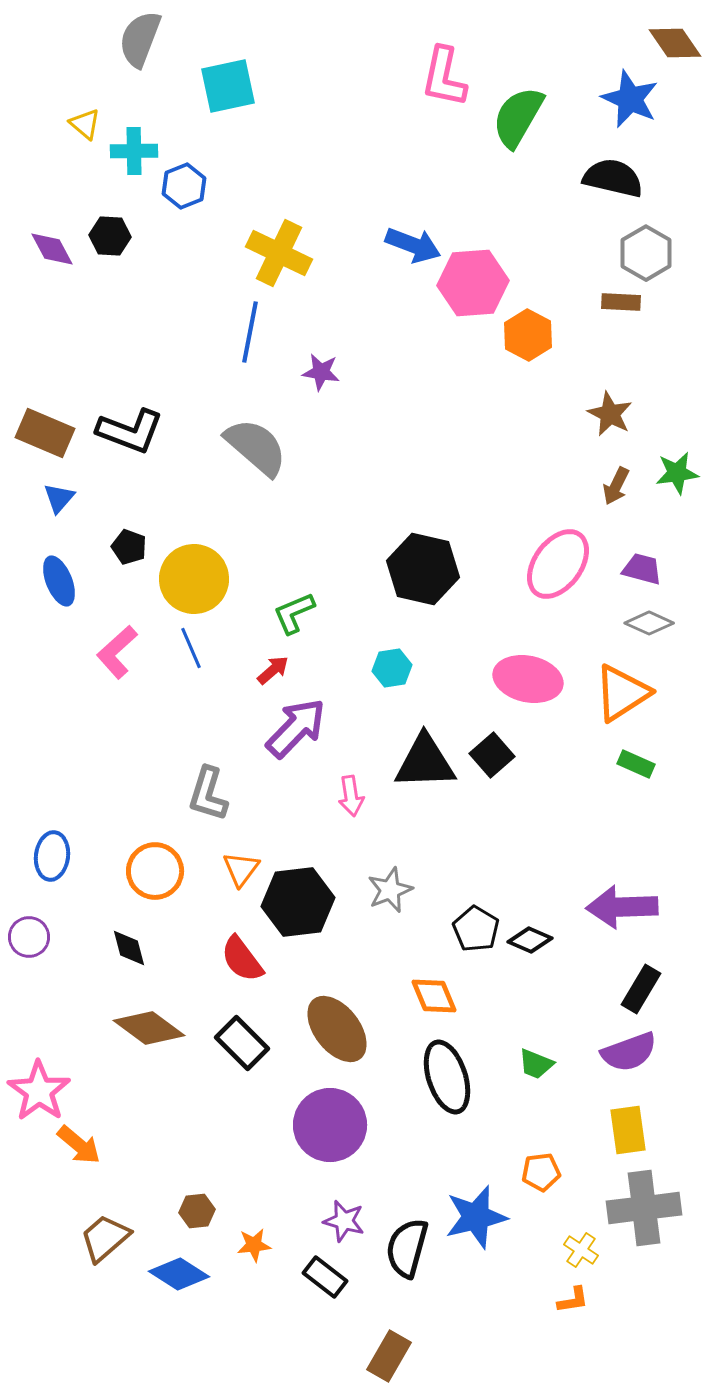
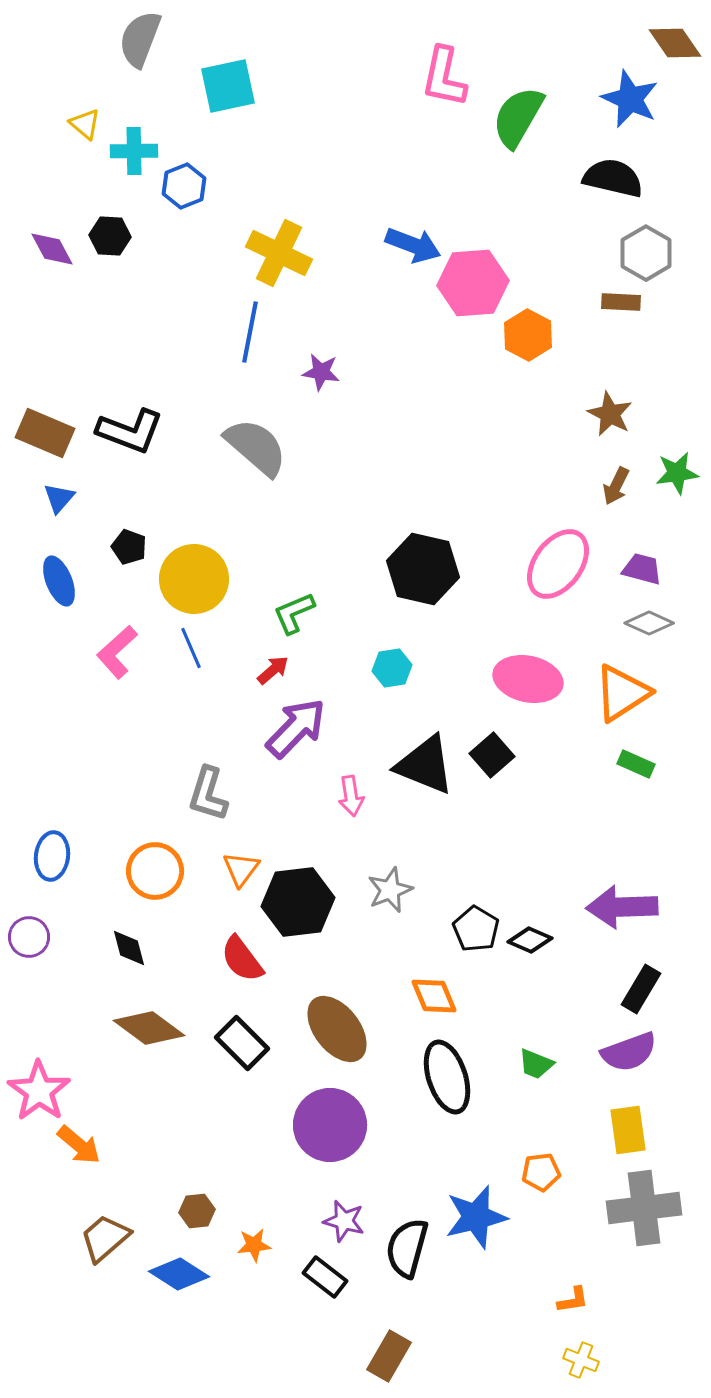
black triangle at (425, 762): moved 3 px down; rotated 24 degrees clockwise
yellow cross at (581, 1250): moved 110 px down; rotated 12 degrees counterclockwise
